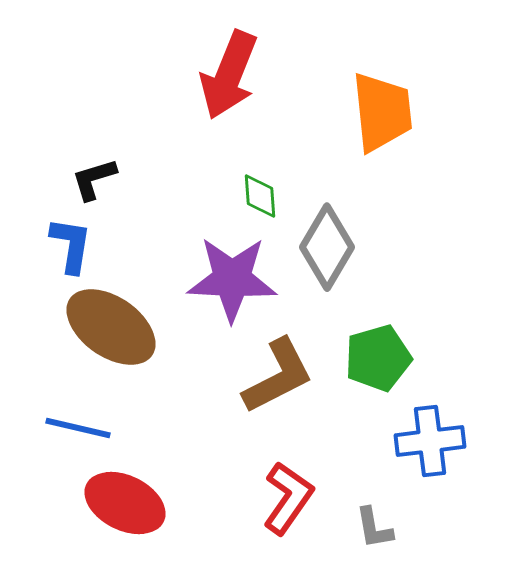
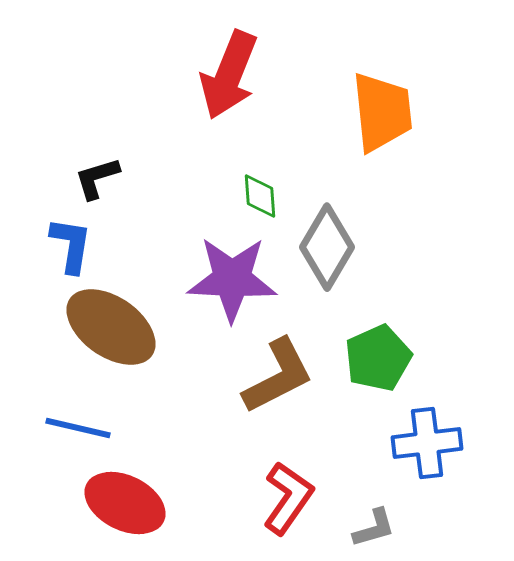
black L-shape: moved 3 px right, 1 px up
green pentagon: rotated 8 degrees counterclockwise
blue cross: moved 3 px left, 2 px down
gray L-shape: rotated 96 degrees counterclockwise
